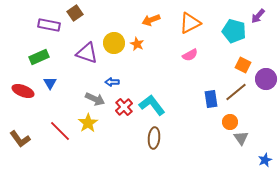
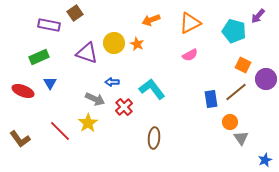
cyan L-shape: moved 16 px up
